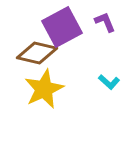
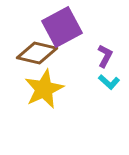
purple L-shape: moved 34 px down; rotated 50 degrees clockwise
